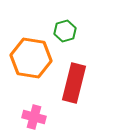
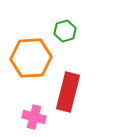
orange hexagon: rotated 12 degrees counterclockwise
red rectangle: moved 6 px left, 9 px down
